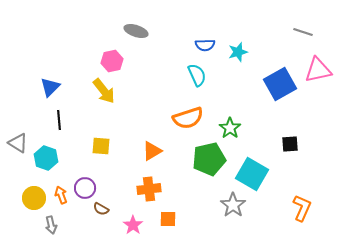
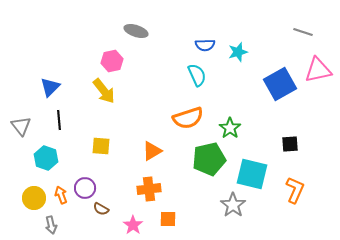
gray triangle: moved 3 px right, 17 px up; rotated 20 degrees clockwise
cyan square: rotated 16 degrees counterclockwise
orange L-shape: moved 7 px left, 18 px up
